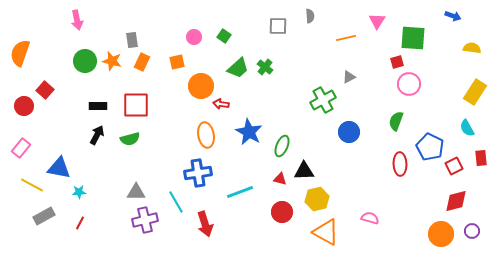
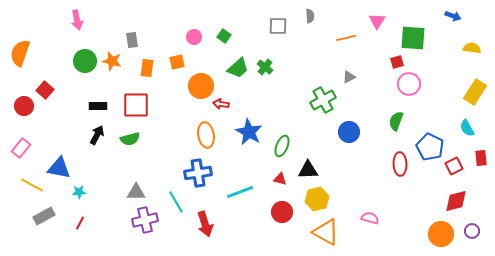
orange rectangle at (142, 62): moved 5 px right, 6 px down; rotated 18 degrees counterclockwise
black triangle at (304, 171): moved 4 px right, 1 px up
